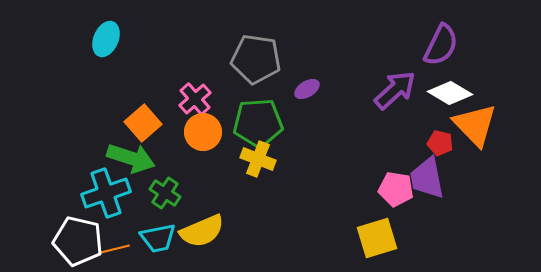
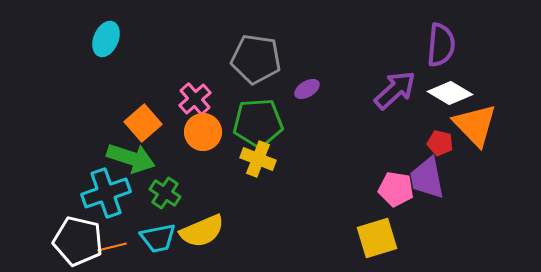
purple semicircle: rotated 21 degrees counterclockwise
orange line: moved 3 px left, 2 px up
